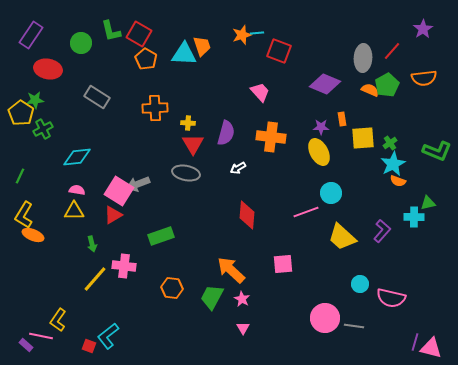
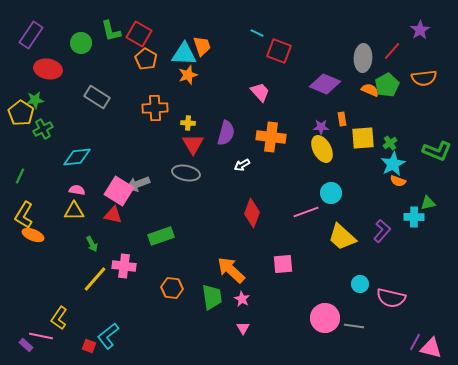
purple star at (423, 29): moved 3 px left, 1 px down
cyan line at (257, 33): rotated 32 degrees clockwise
orange star at (242, 35): moved 54 px left, 40 px down
yellow ellipse at (319, 152): moved 3 px right, 3 px up
white arrow at (238, 168): moved 4 px right, 3 px up
red triangle at (113, 215): rotated 42 degrees clockwise
red diamond at (247, 215): moved 5 px right, 2 px up; rotated 16 degrees clockwise
green arrow at (92, 244): rotated 14 degrees counterclockwise
green trapezoid at (212, 297): rotated 144 degrees clockwise
yellow L-shape at (58, 320): moved 1 px right, 2 px up
purple line at (415, 342): rotated 12 degrees clockwise
